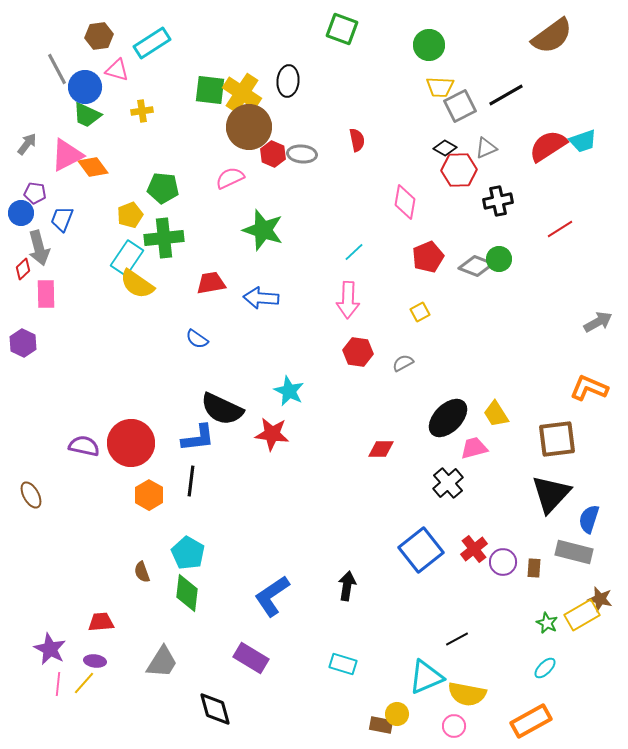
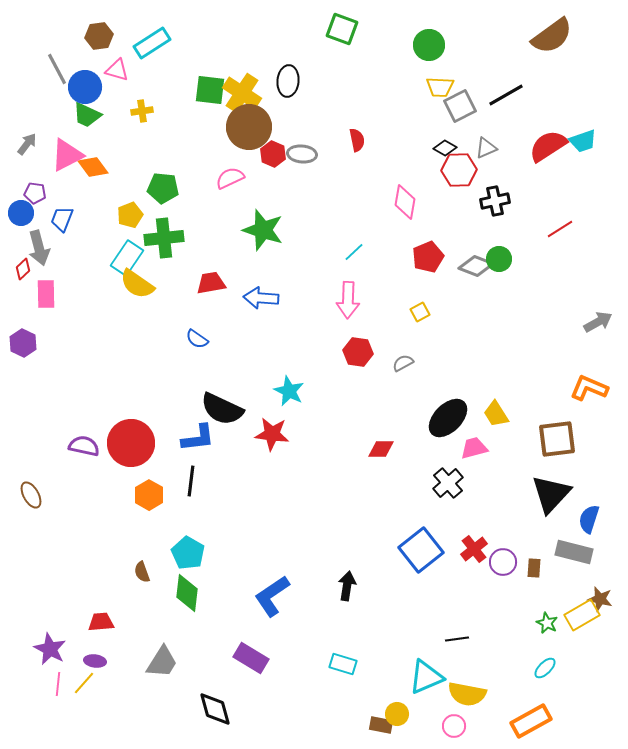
black cross at (498, 201): moved 3 px left
black line at (457, 639): rotated 20 degrees clockwise
